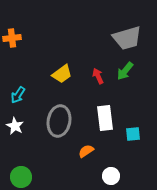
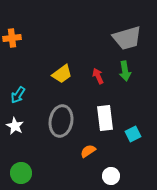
green arrow: rotated 48 degrees counterclockwise
gray ellipse: moved 2 px right
cyan square: rotated 21 degrees counterclockwise
orange semicircle: moved 2 px right
green circle: moved 4 px up
